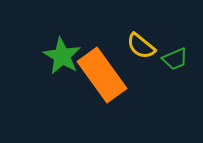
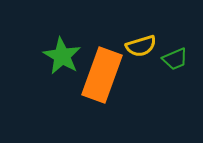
yellow semicircle: rotated 56 degrees counterclockwise
orange rectangle: rotated 56 degrees clockwise
